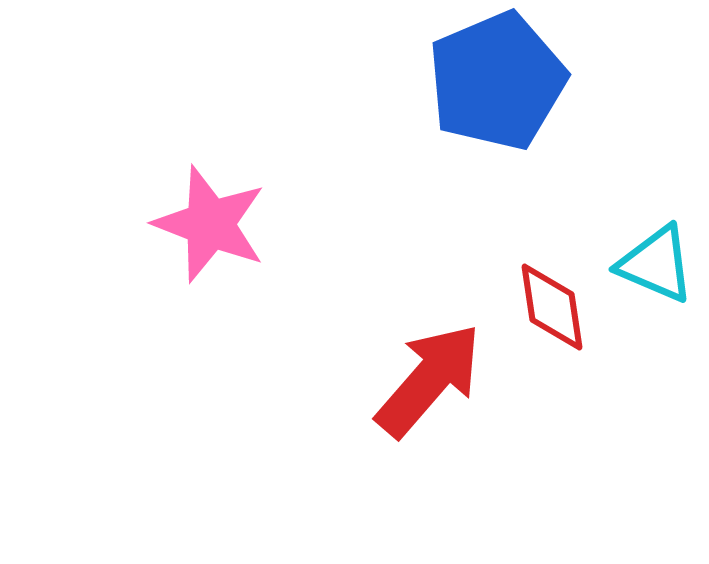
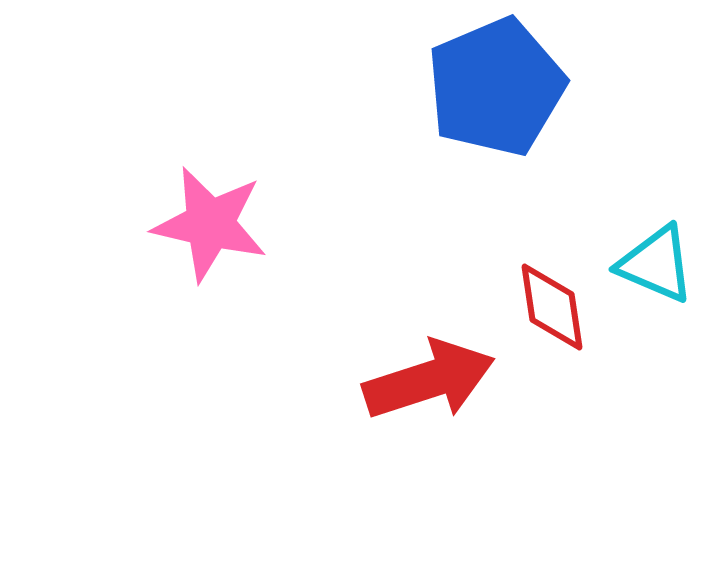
blue pentagon: moved 1 px left, 6 px down
pink star: rotated 8 degrees counterclockwise
red arrow: rotated 31 degrees clockwise
